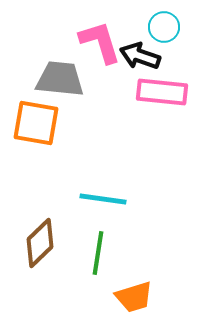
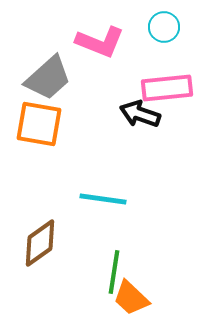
pink L-shape: rotated 129 degrees clockwise
black arrow: moved 58 px down
gray trapezoid: moved 12 px left, 1 px up; rotated 132 degrees clockwise
pink rectangle: moved 5 px right, 4 px up; rotated 12 degrees counterclockwise
orange square: moved 3 px right, 1 px down
brown diamond: rotated 9 degrees clockwise
green line: moved 16 px right, 19 px down
orange trapezoid: moved 3 px left, 1 px down; rotated 60 degrees clockwise
